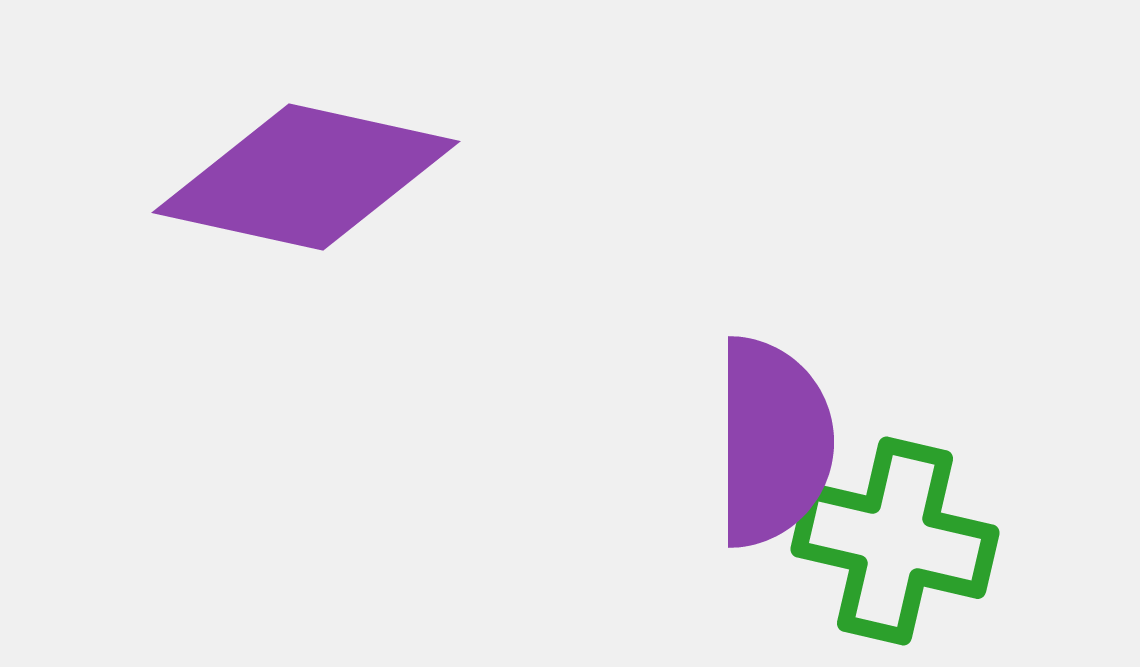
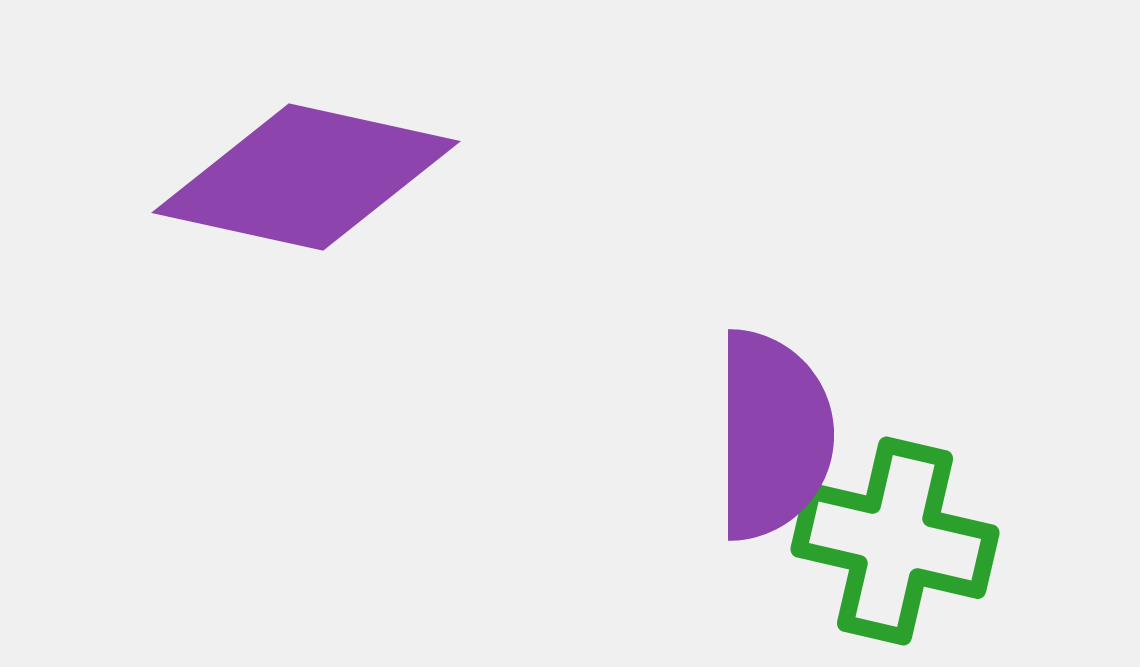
purple semicircle: moved 7 px up
